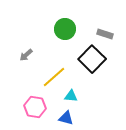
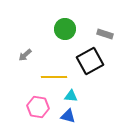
gray arrow: moved 1 px left
black square: moved 2 px left, 2 px down; rotated 16 degrees clockwise
yellow line: rotated 40 degrees clockwise
pink hexagon: moved 3 px right
blue triangle: moved 2 px right, 2 px up
